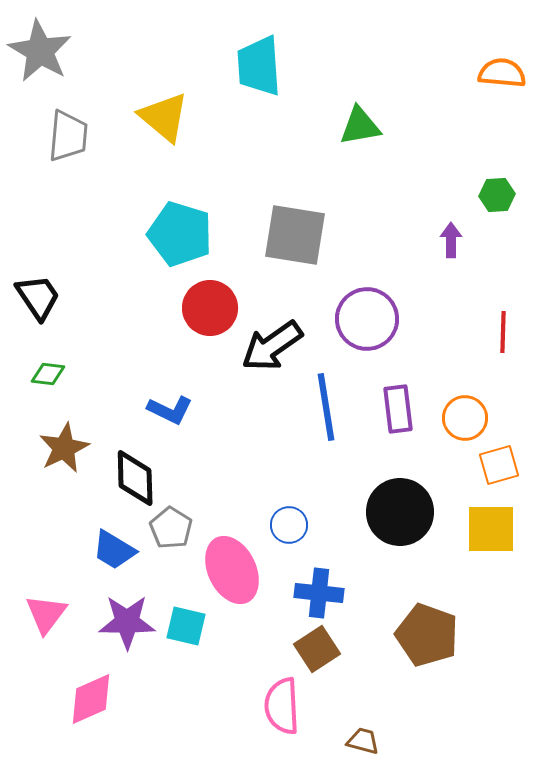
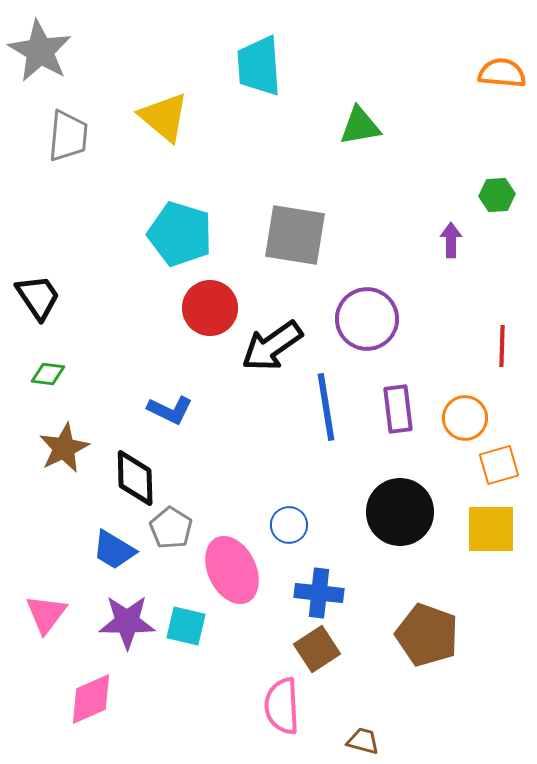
red line: moved 1 px left, 14 px down
